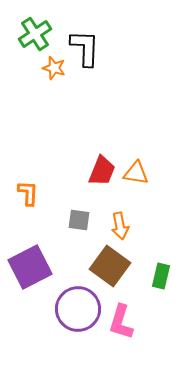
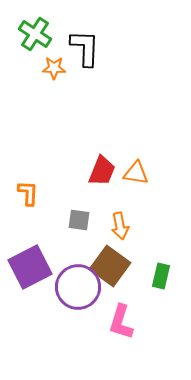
green cross: rotated 24 degrees counterclockwise
orange star: rotated 15 degrees counterclockwise
purple circle: moved 22 px up
